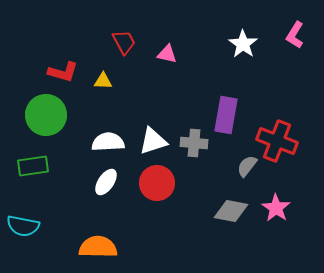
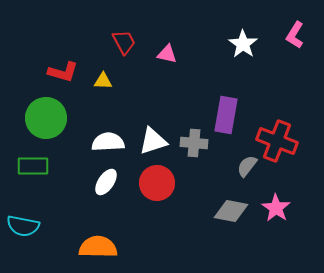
green circle: moved 3 px down
green rectangle: rotated 8 degrees clockwise
